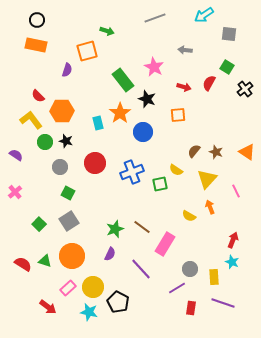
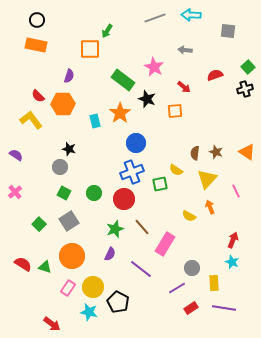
cyan arrow at (204, 15): moved 13 px left; rotated 36 degrees clockwise
green arrow at (107, 31): rotated 104 degrees clockwise
gray square at (229, 34): moved 1 px left, 3 px up
orange square at (87, 51): moved 3 px right, 2 px up; rotated 15 degrees clockwise
green square at (227, 67): moved 21 px right; rotated 16 degrees clockwise
purple semicircle at (67, 70): moved 2 px right, 6 px down
green rectangle at (123, 80): rotated 15 degrees counterclockwise
red semicircle at (209, 83): moved 6 px right, 8 px up; rotated 42 degrees clockwise
red arrow at (184, 87): rotated 24 degrees clockwise
black cross at (245, 89): rotated 21 degrees clockwise
orange hexagon at (62, 111): moved 1 px right, 7 px up
orange square at (178, 115): moved 3 px left, 4 px up
cyan rectangle at (98, 123): moved 3 px left, 2 px up
blue circle at (143, 132): moved 7 px left, 11 px down
black star at (66, 141): moved 3 px right, 8 px down
green circle at (45, 142): moved 49 px right, 51 px down
brown semicircle at (194, 151): moved 1 px right, 2 px down; rotated 32 degrees counterclockwise
red circle at (95, 163): moved 29 px right, 36 px down
green square at (68, 193): moved 4 px left
brown line at (142, 227): rotated 12 degrees clockwise
green triangle at (45, 261): moved 6 px down
purple line at (141, 269): rotated 10 degrees counterclockwise
gray circle at (190, 269): moved 2 px right, 1 px up
yellow rectangle at (214, 277): moved 6 px down
pink rectangle at (68, 288): rotated 14 degrees counterclockwise
purple line at (223, 303): moved 1 px right, 5 px down; rotated 10 degrees counterclockwise
red arrow at (48, 307): moved 4 px right, 17 px down
red rectangle at (191, 308): rotated 48 degrees clockwise
